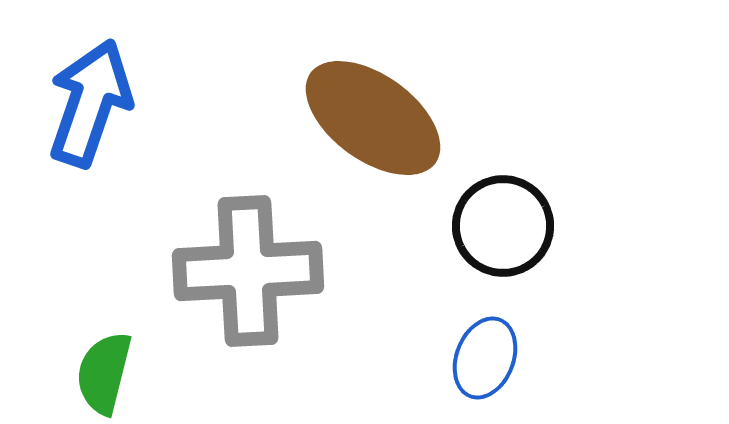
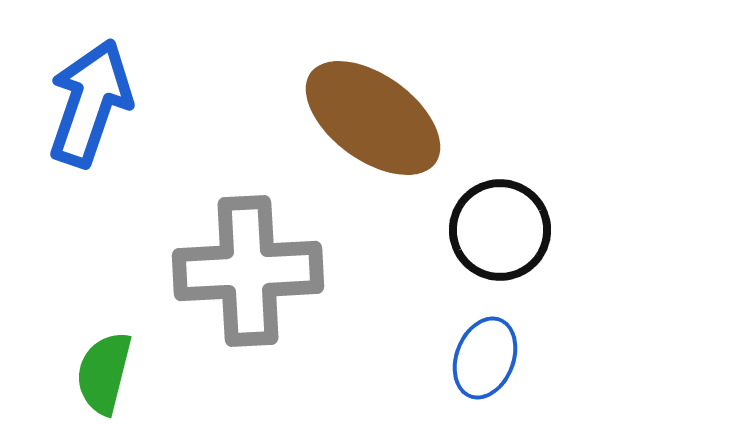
black circle: moved 3 px left, 4 px down
